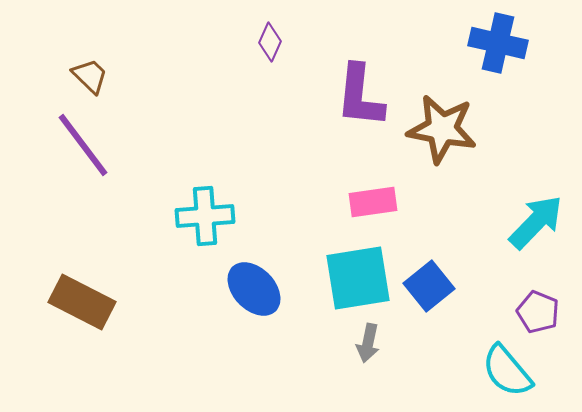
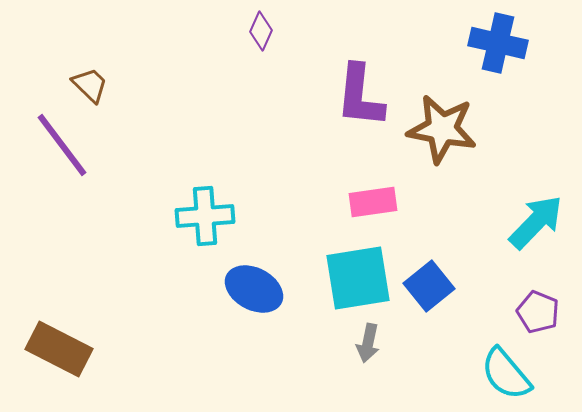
purple diamond: moved 9 px left, 11 px up
brown trapezoid: moved 9 px down
purple line: moved 21 px left
blue ellipse: rotated 18 degrees counterclockwise
brown rectangle: moved 23 px left, 47 px down
cyan semicircle: moved 1 px left, 3 px down
